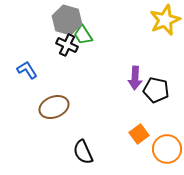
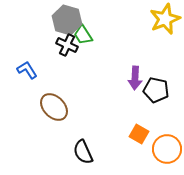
yellow star: moved 1 px up
brown ellipse: rotated 68 degrees clockwise
orange square: rotated 24 degrees counterclockwise
